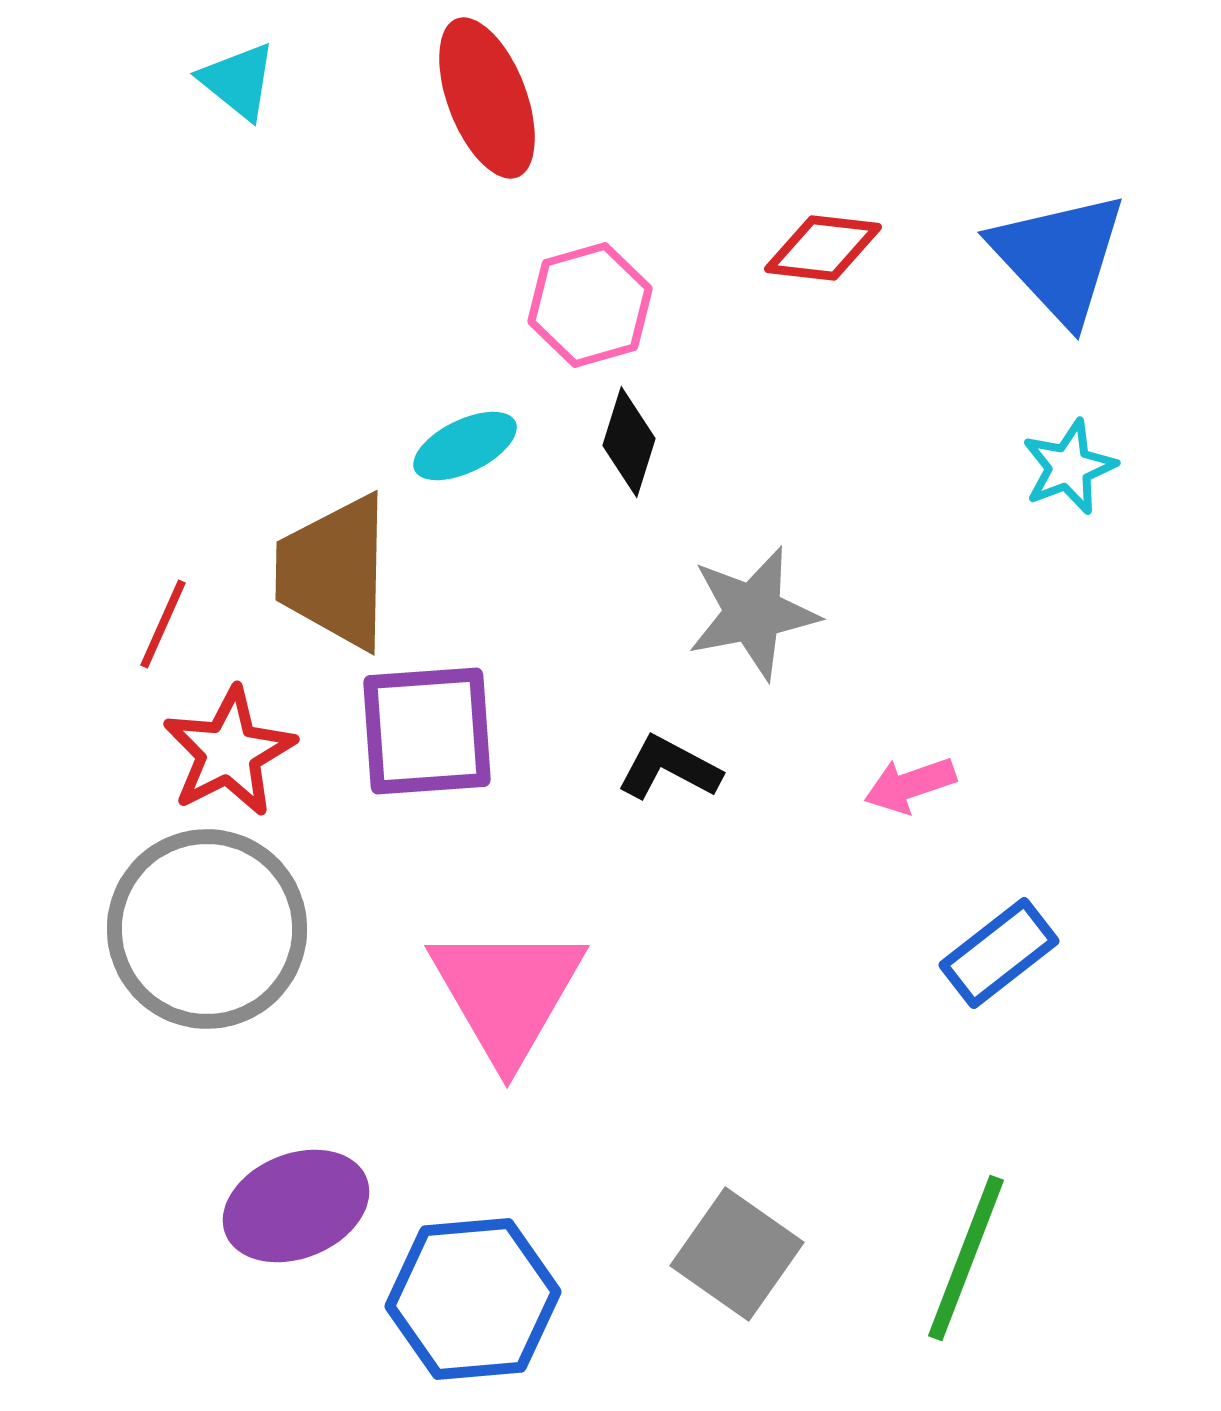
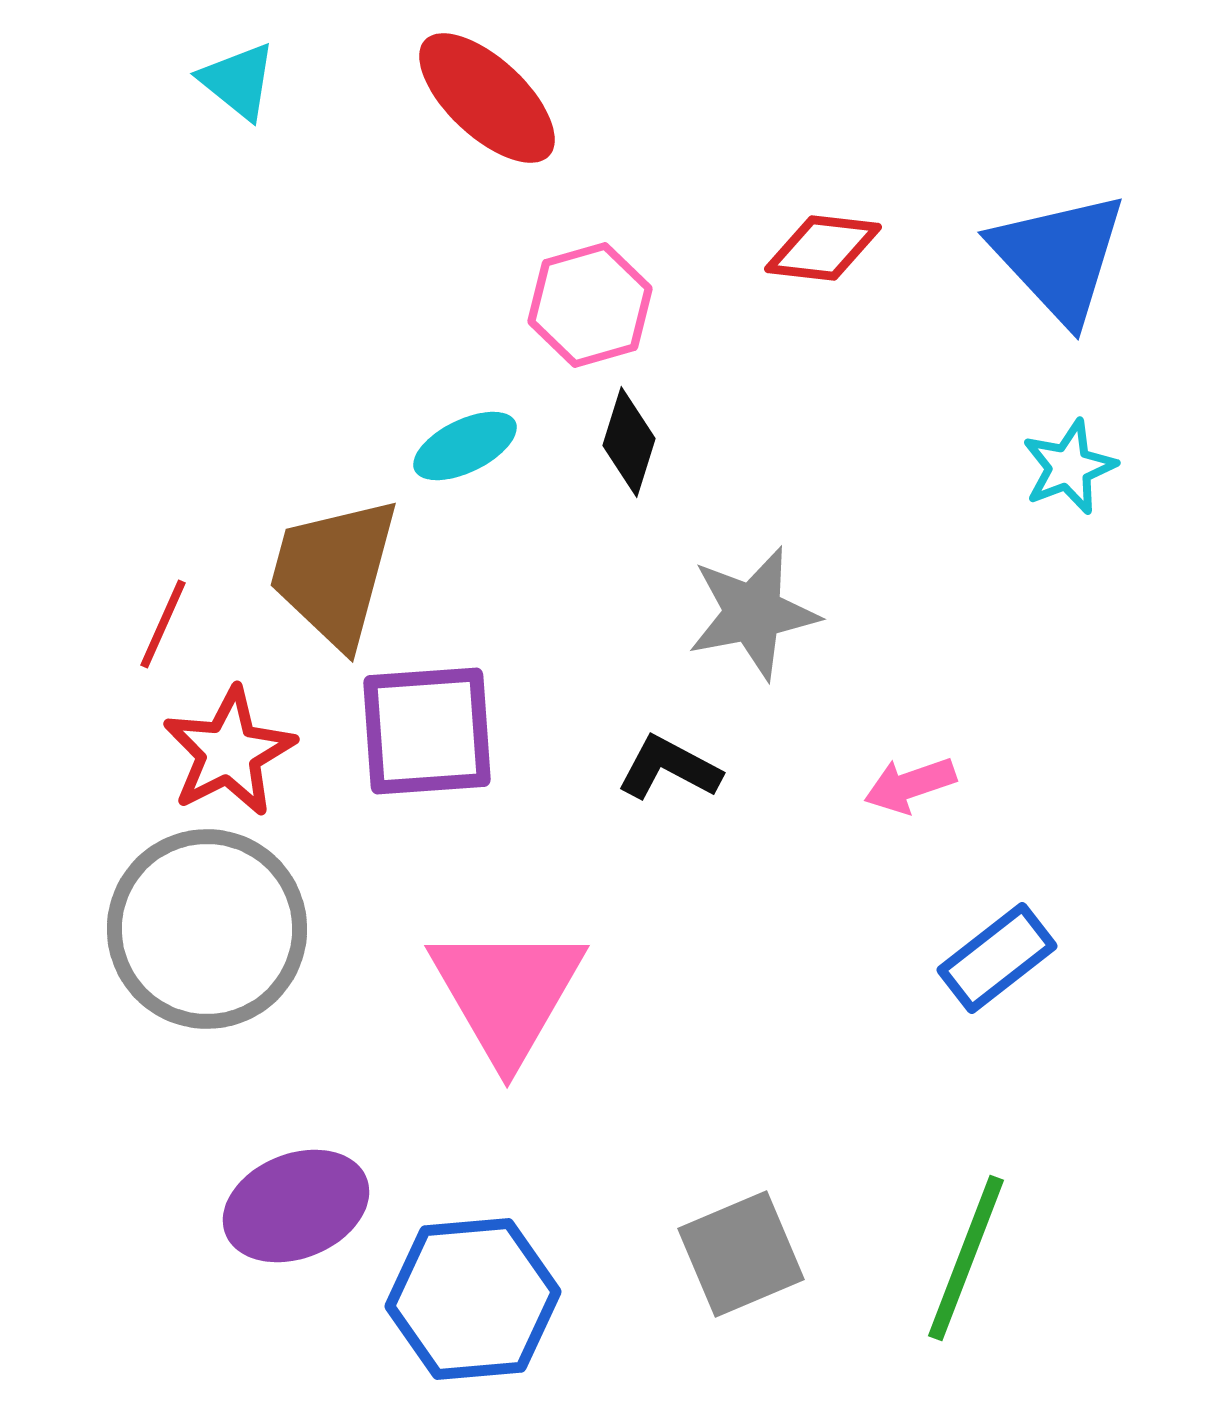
red ellipse: rotated 26 degrees counterclockwise
brown trapezoid: rotated 14 degrees clockwise
blue rectangle: moved 2 px left, 5 px down
gray square: moved 4 px right; rotated 32 degrees clockwise
